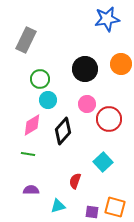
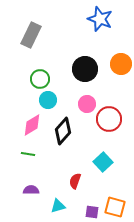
blue star: moved 7 px left; rotated 30 degrees clockwise
gray rectangle: moved 5 px right, 5 px up
